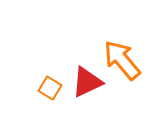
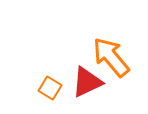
orange arrow: moved 11 px left, 3 px up
